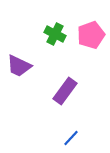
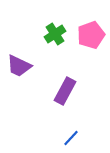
green cross: rotated 30 degrees clockwise
purple rectangle: rotated 8 degrees counterclockwise
